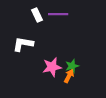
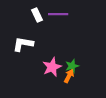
pink star: rotated 12 degrees counterclockwise
